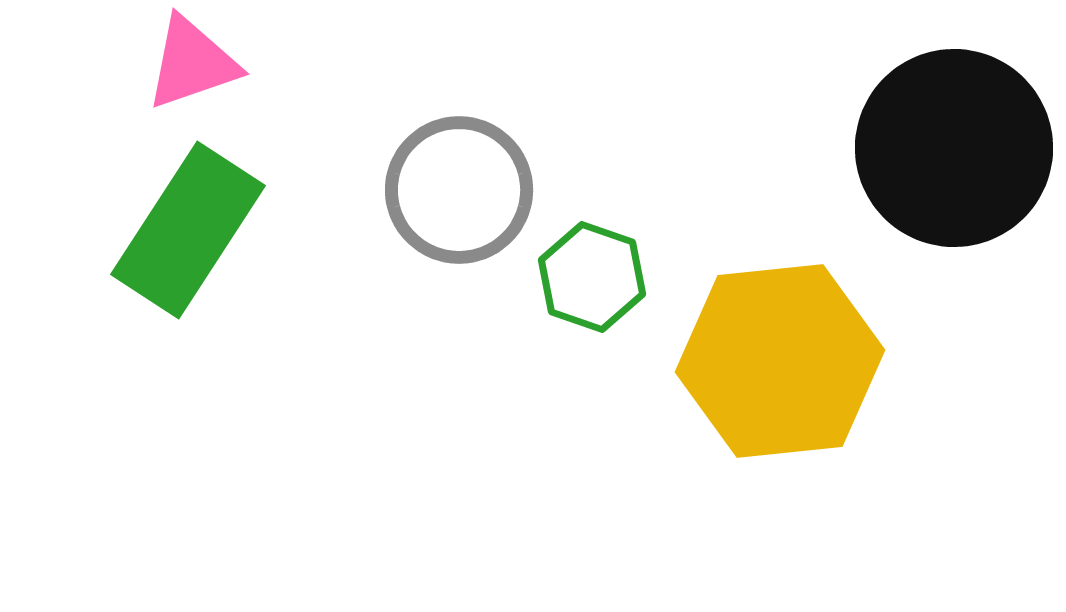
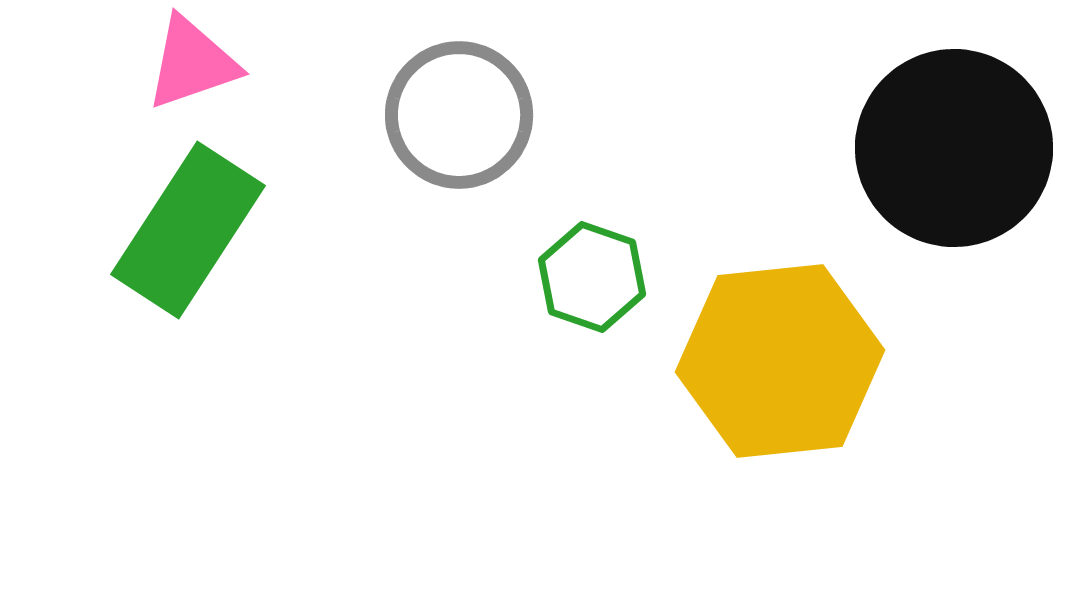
gray circle: moved 75 px up
